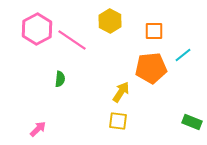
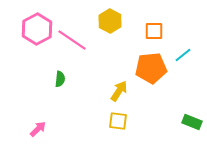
yellow arrow: moved 2 px left, 1 px up
